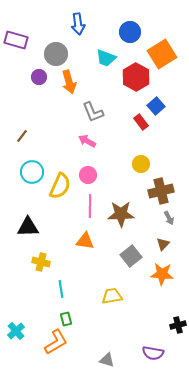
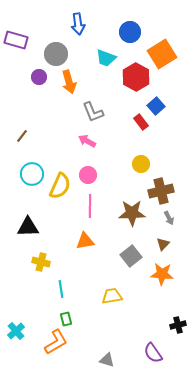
cyan circle: moved 2 px down
brown star: moved 11 px right, 1 px up
orange triangle: rotated 18 degrees counterclockwise
purple semicircle: rotated 45 degrees clockwise
